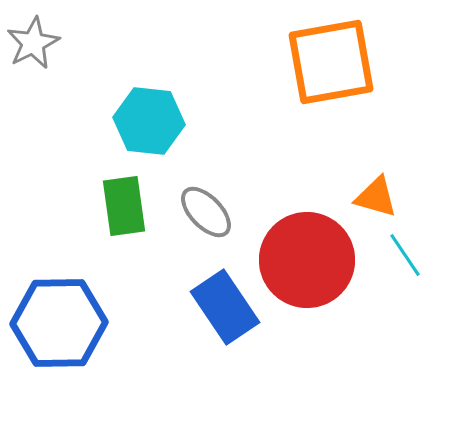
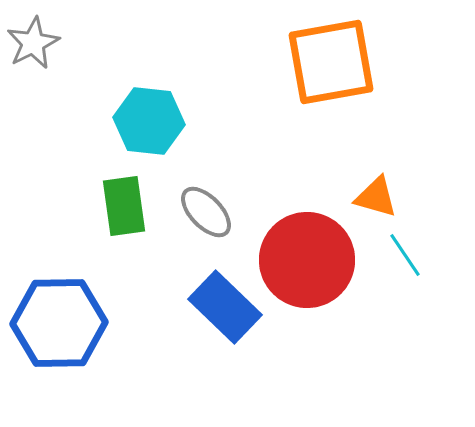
blue rectangle: rotated 12 degrees counterclockwise
